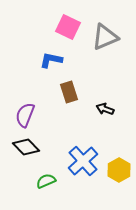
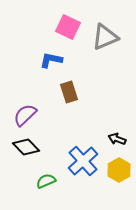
black arrow: moved 12 px right, 30 px down
purple semicircle: rotated 25 degrees clockwise
